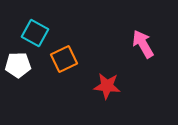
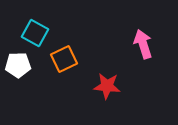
pink arrow: rotated 12 degrees clockwise
